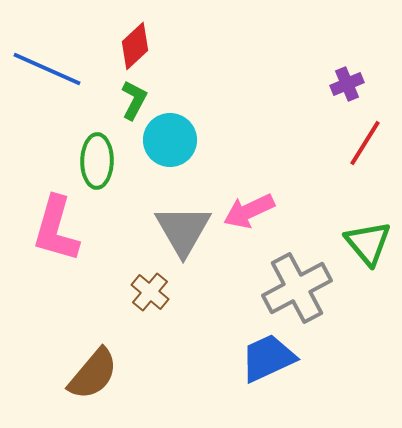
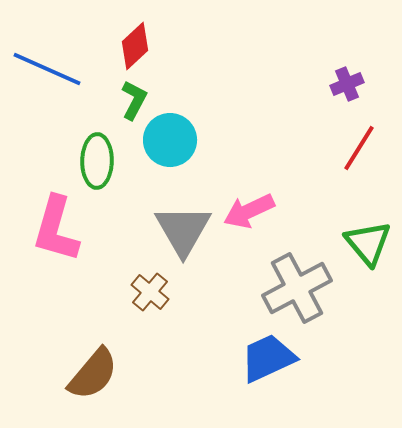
red line: moved 6 px left, 5 px down
